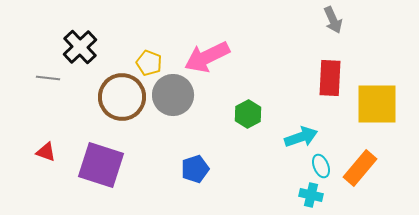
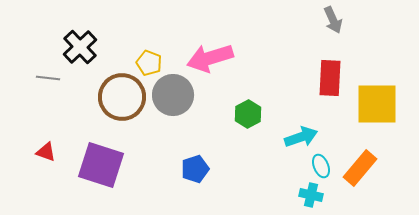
pink arrow: moved 3 px right, 1 px down; rotated 9 degrees clockwise
